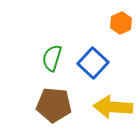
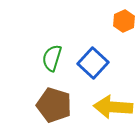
orange hexagon: moved 3 px right, 2 px up
brown pentagon: rotated 12 degrees clockwise
